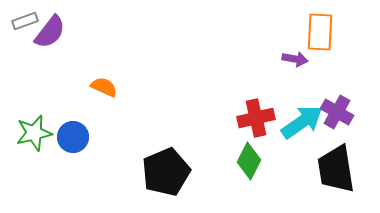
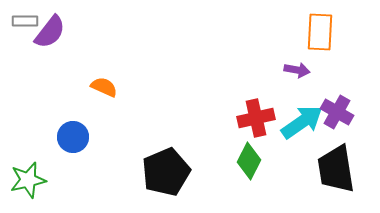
gray rectangle: rotated 20 degrees clockwise
purple arrow: moved 2 px right, 11 px down
green star: moved 6 px left, 47 px down
